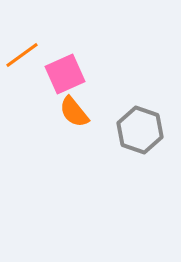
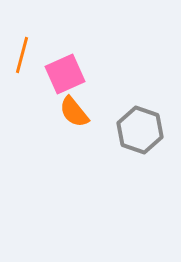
orange line: rotated 39 degrees counterclockwise
